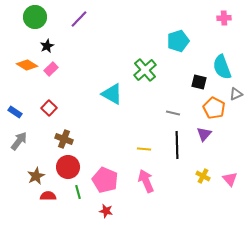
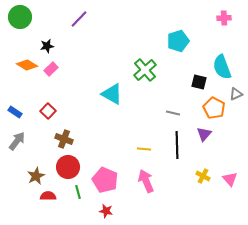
green circle: moved 15 px left
black star: rotated 16 degrees clockwise
red square: moved 1 px left, 3 px down
gray arrow: moved 2 px left
